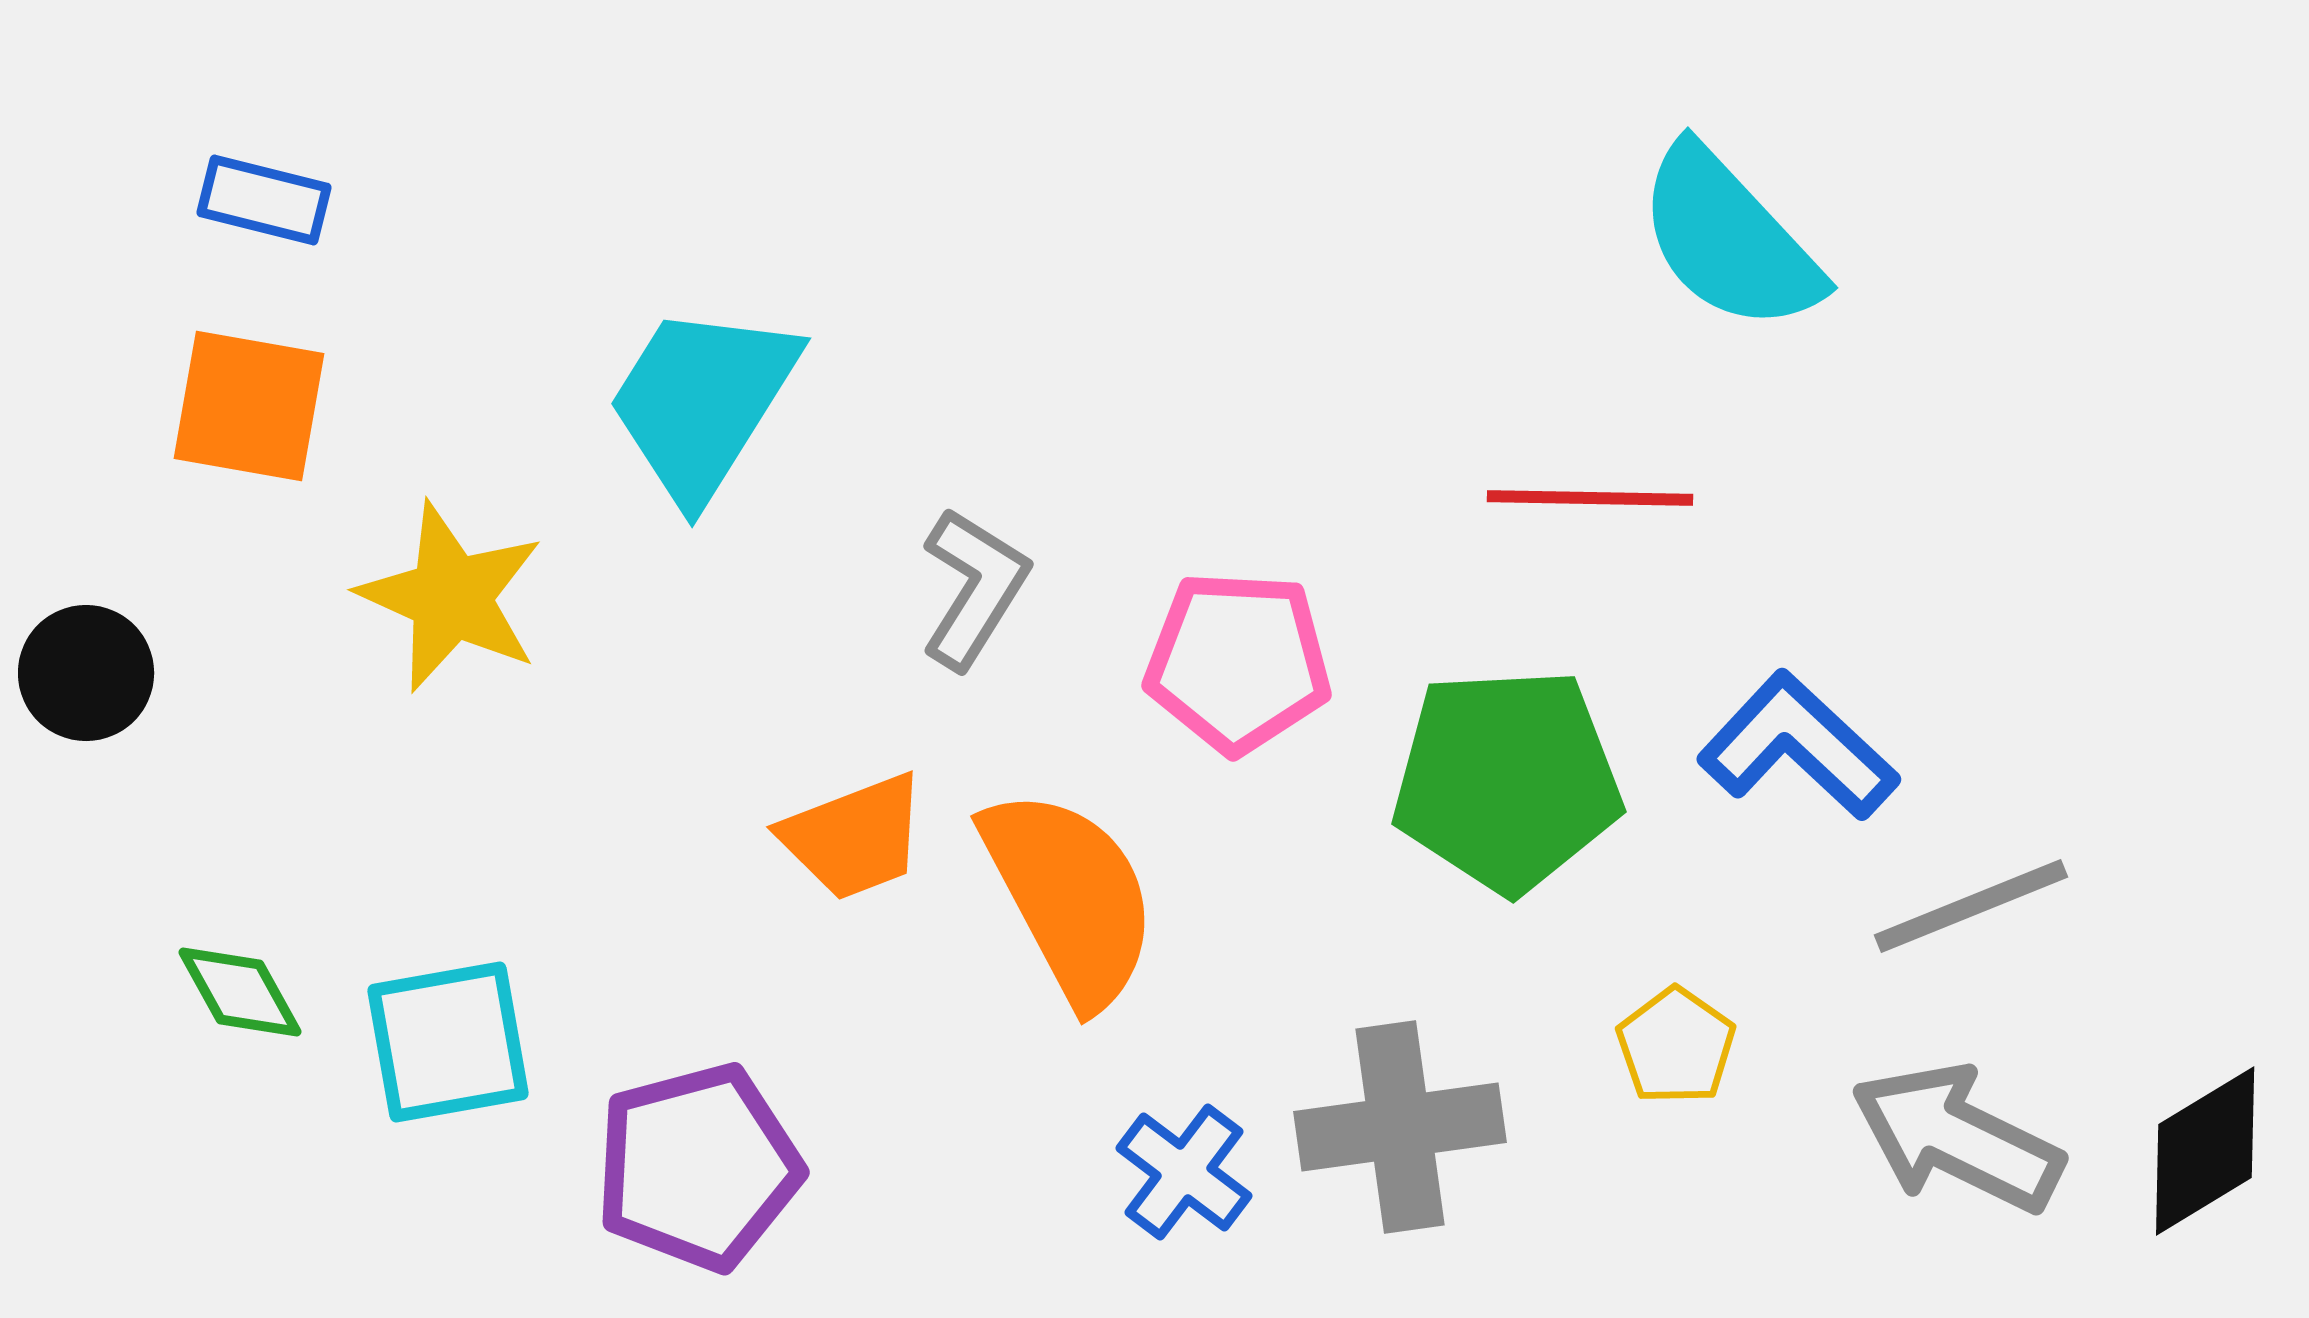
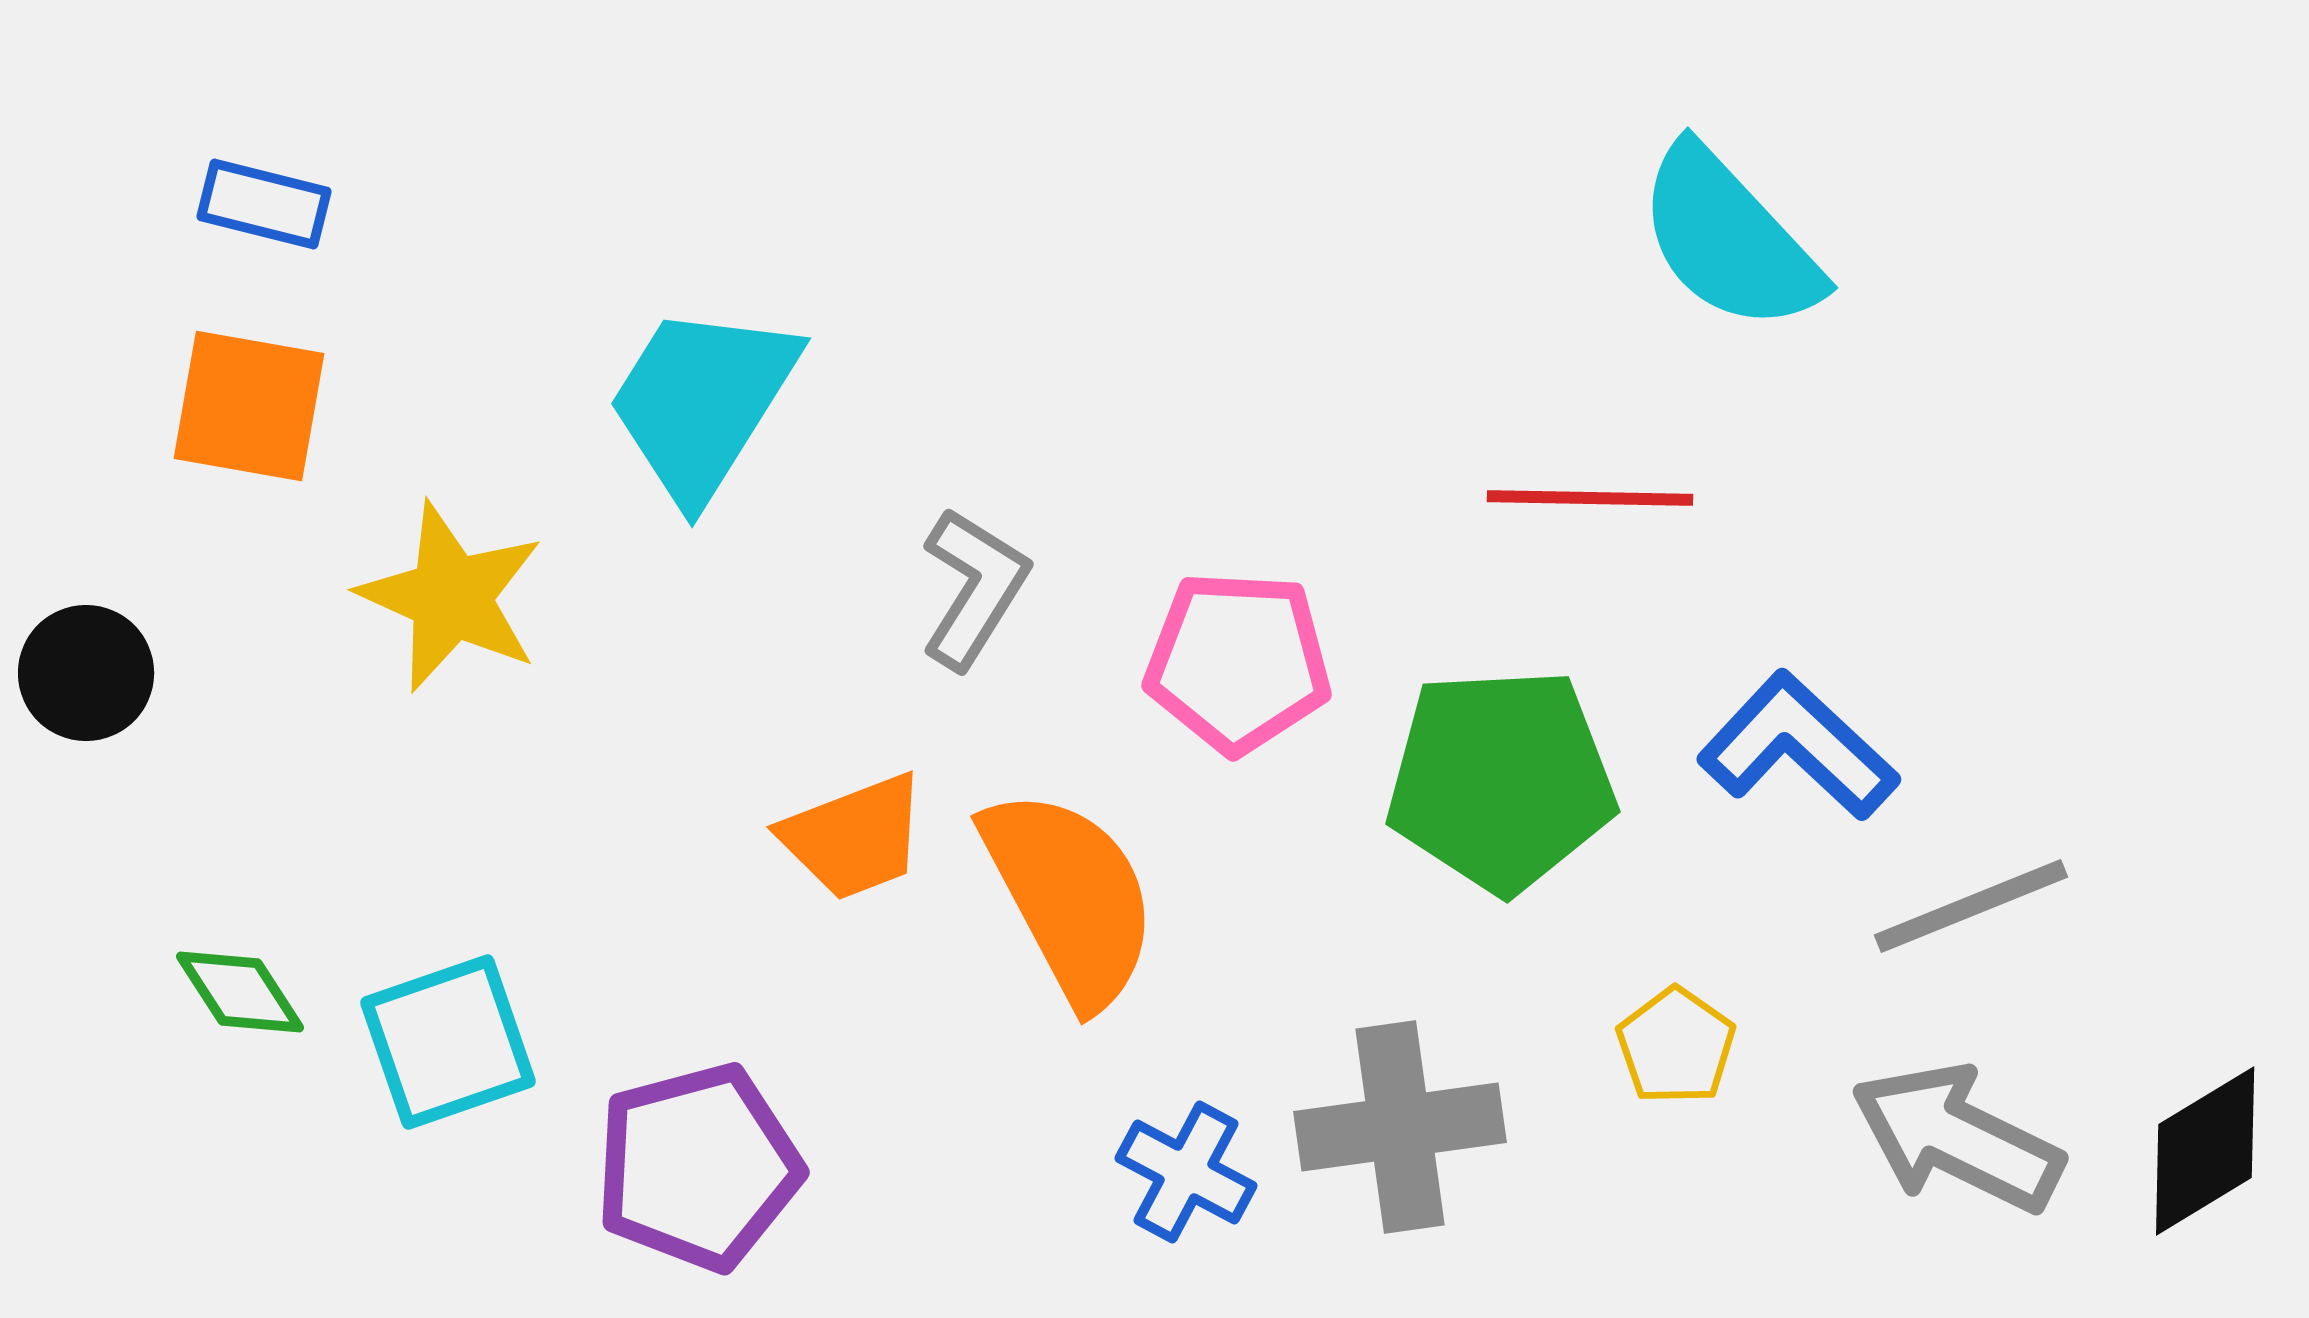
blue rectangle: moved 4 px down
green pentagon: moved 6 px left
green diamond: rotated 4 degrees counterclockwise
cyan square: rotated 9 degrees counterclockwise
blue cross: moved 2 px right; rotated 9 degrees counterclockwise
